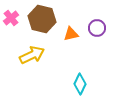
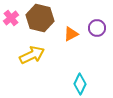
brown hexagon: moved 2 px left, 1 px up
orange triangle: rotated 14 degrees counterclockwise
